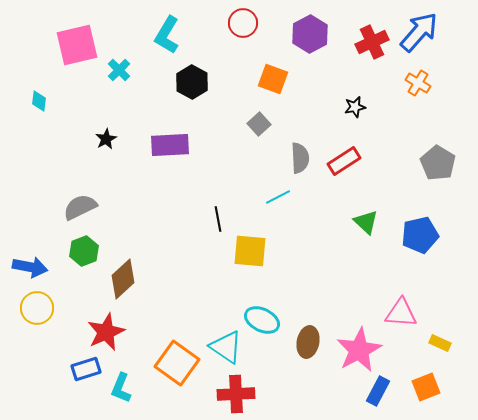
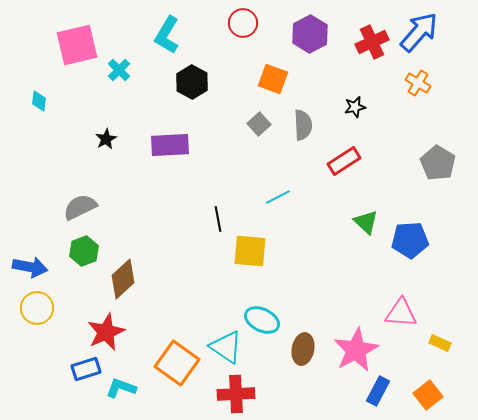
gray semicircle at (300, 158): moved 3 px right, 33 px up
blue pentagon at (420, 235): moved 10 px left, 5 px down; rotated 9 degrees clockwise
brown ellipse at (308, 342): moved 5 px left, 7 px down
pink star at (359, 350): moved 3 px left
orange square at (426, 387): moved 2 px right, 8 px down; rotated 16 degrees counterclockwise
cyan L-shape at (121, 388): rotated 88 degrees clockwise
